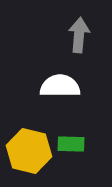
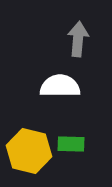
gray arrow: moved 1 px left, 4 px down
